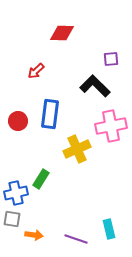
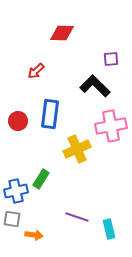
blue cross: moved 2 px up
purple line: moved 1 px right, 22 px up
